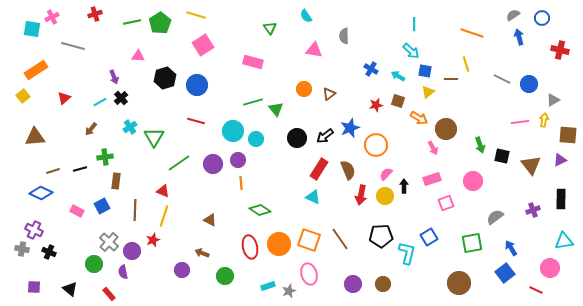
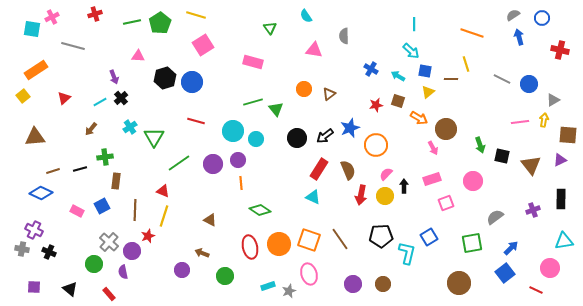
blue circle at (197, 85): moved 5 px left, 3 px up
red star at (153, 240): moved 5 px left, 4 px up
blue arrow at (511, 248): rotated 77 degrees clockwise
